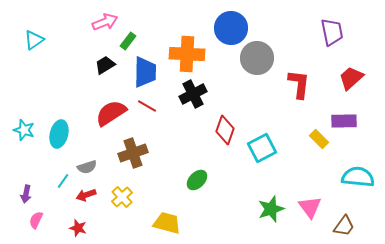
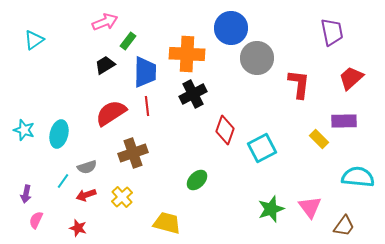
red line: rotated 54 degrees clockwise
